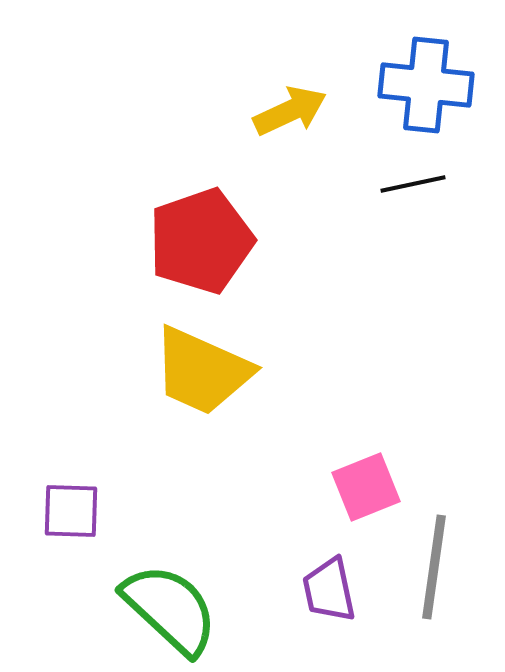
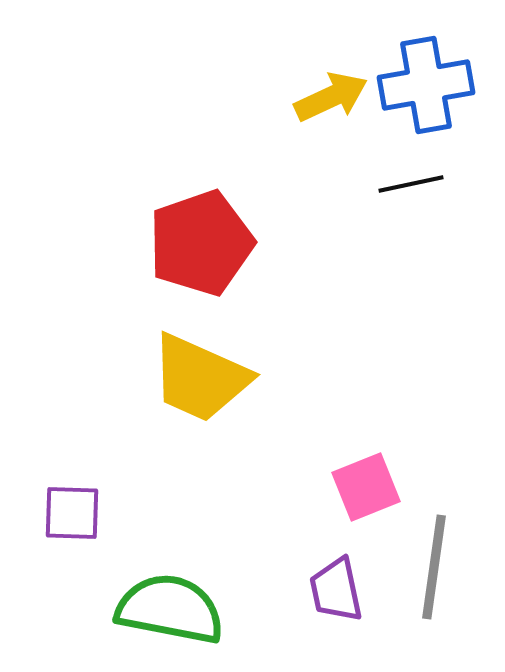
blue cross: rotated 16 degrees counterclockwise
yellow arrow: moved 41 px right, 14 px up
black line: moved 2 px left
red pentagon: moved 2 px down
yellow trapezoid: moved 2 px left, 7 px down
purple square: moved 1 px right, 2 px down
purple trapezoid: moved 7 px right
green semicircle: rotated 32 degrees counterclockwise
